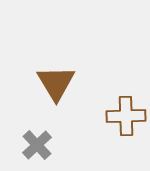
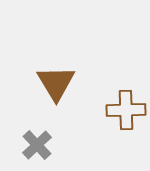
brown cross: moved 6 px up
